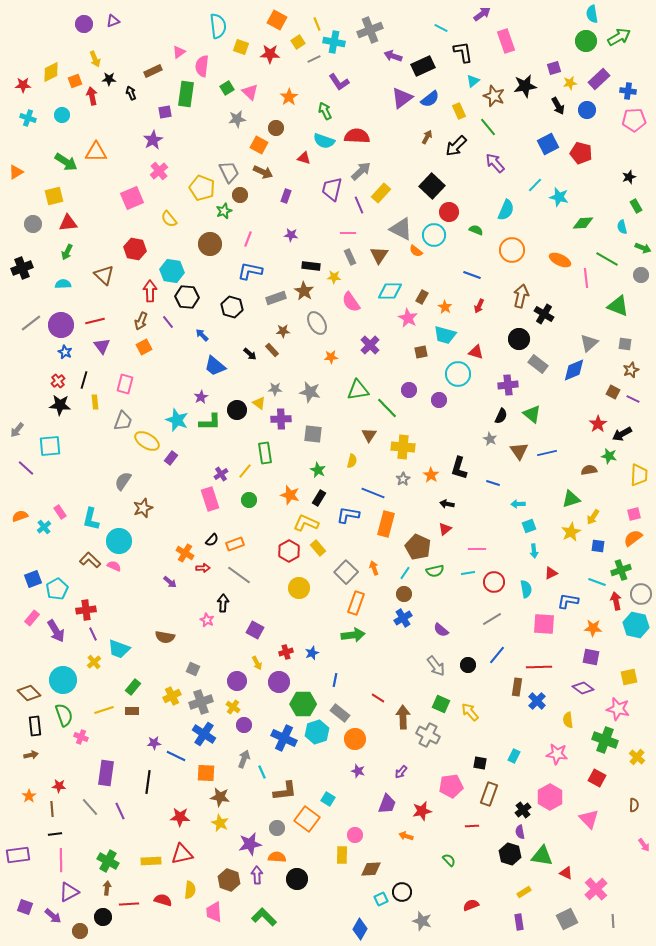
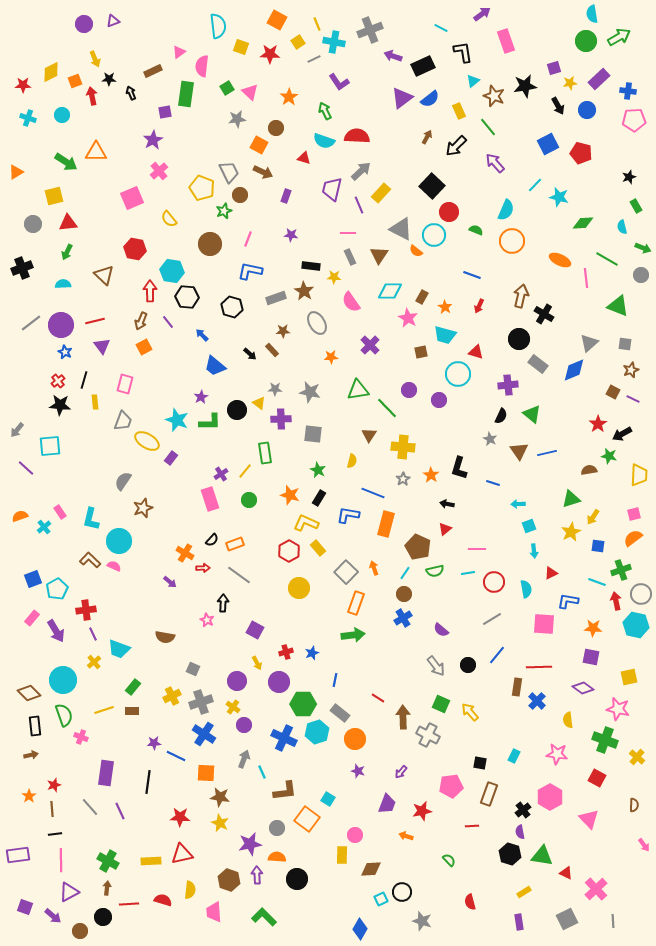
orange circle at (512, 250): moved 9 px up
red star at (59, 786): moved 5 px left, 1 px up; rotated 24 degrees counterclockwise
red semicircle at (471, 905): moved 1 px left, 3 px up; rotated 84 degrees counterclockwise
